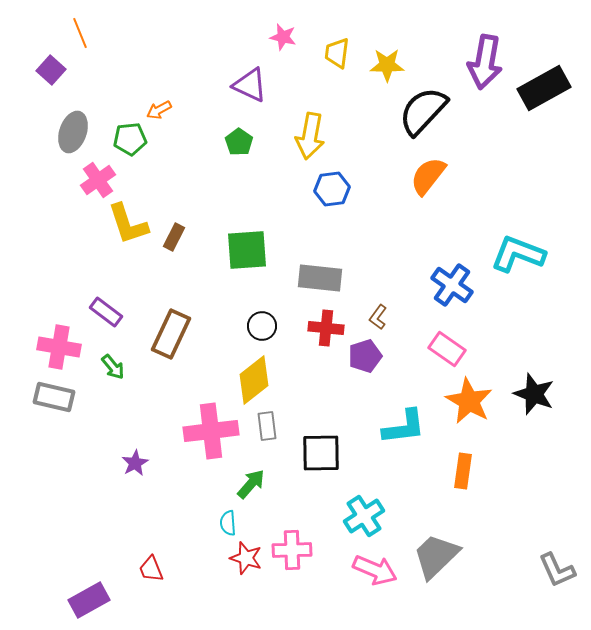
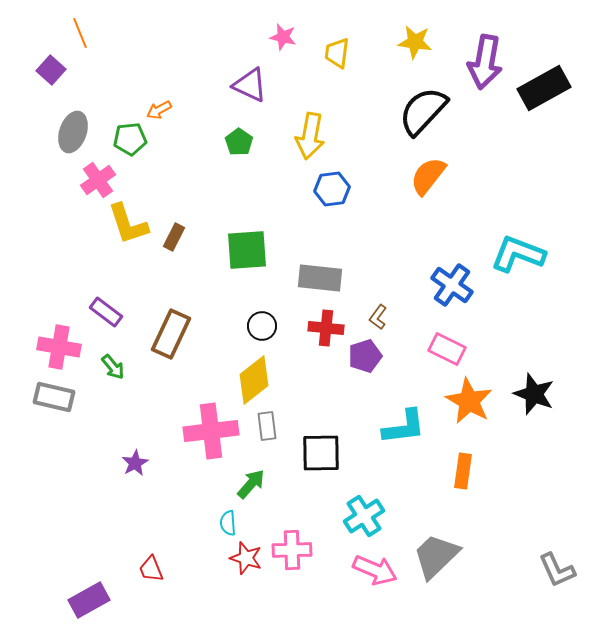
yellow star at (387, 65): moved 28 px right, 23 px up; rotated 8 degrees clockwise
pink rectangle at (447, 349): rotated 9 degrees counterclockwise
